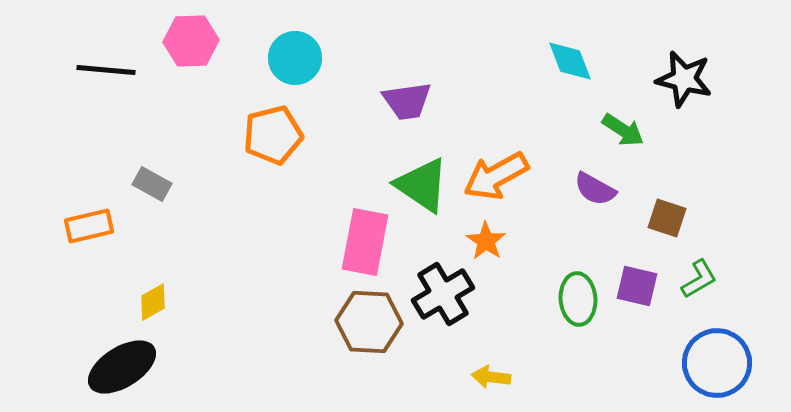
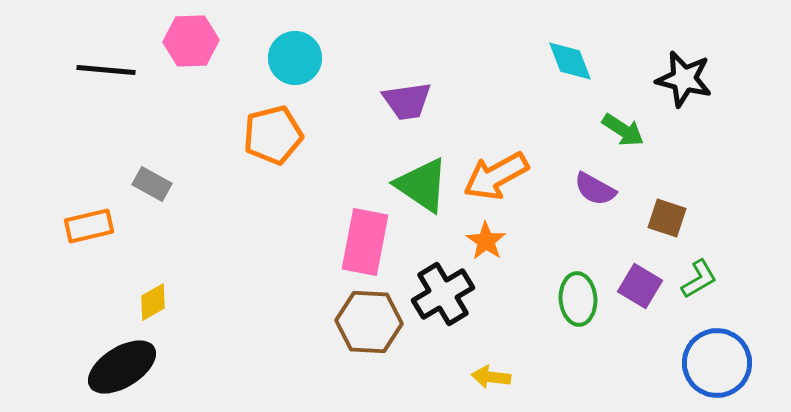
purple square: moved 3 px right; rotated 18 degrees clockwise
